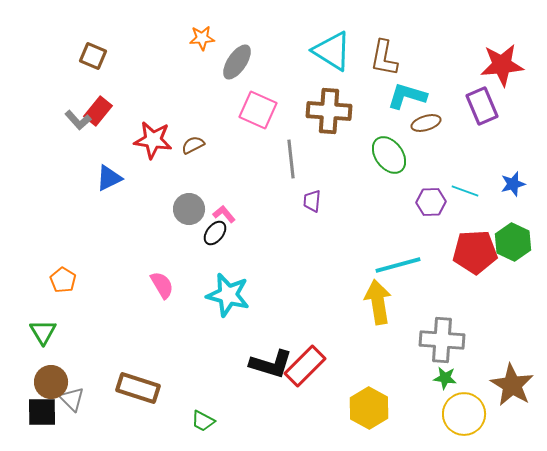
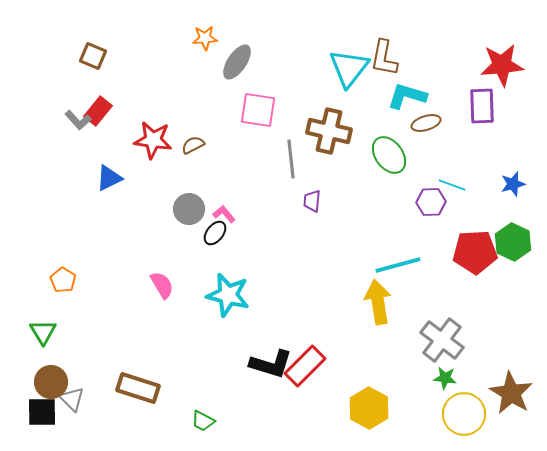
orange star at (202, 38): moved 3 px right
cyan triangle at (332, 51): moved 17 px right, 17 px down; rotated 36 degrees clockwise
purple rectangle at (482, 106): rotated 21 degrees clockwise
pink square at (258, 110): rotated 15 degrees counterclockwise
brown cross at (329, 111): moved 20 px down; rotated 9 degrees clockwise
cyan line at (465, 191): moved 13 px left, 6 px up
gray cross at (442, 340): rotated 33 degrees clockwise
brown star at (512, 385): moved 1 px left, 8 px down
